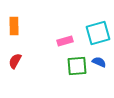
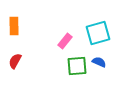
pink rectangle: rotated 35 degrees counterclockwise
